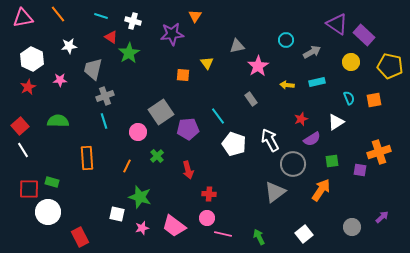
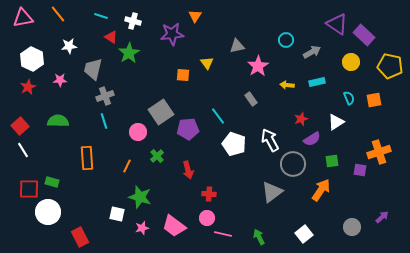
gray triangle at (275, 192): moved 3 px left
